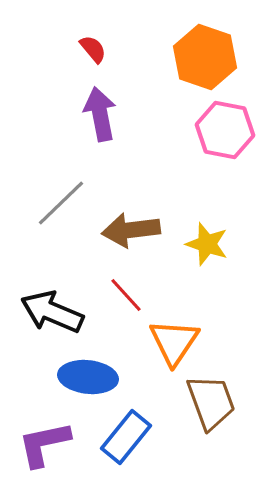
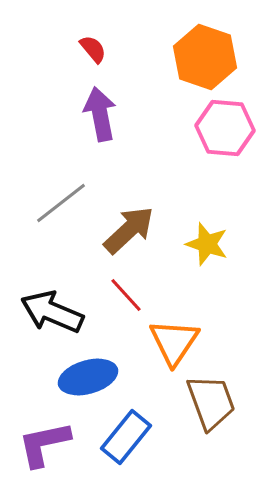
pink hexagon: moved 2 px up; rotated 6 degrees counterclockwise
gray line: rotated 6 degrees clockwise
brown arrow: moved 2 px left; rotated 144 degrees clockwise
blue ellipse: rotated 22 degrees counterclockwise
